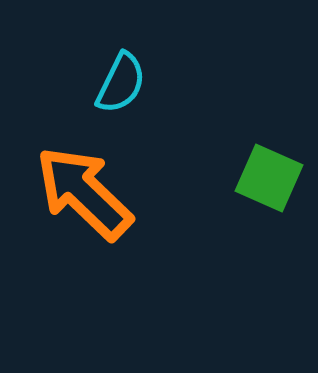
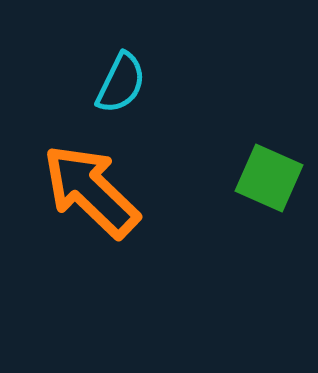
orange arrow: moved 7 px right, 2 px up
